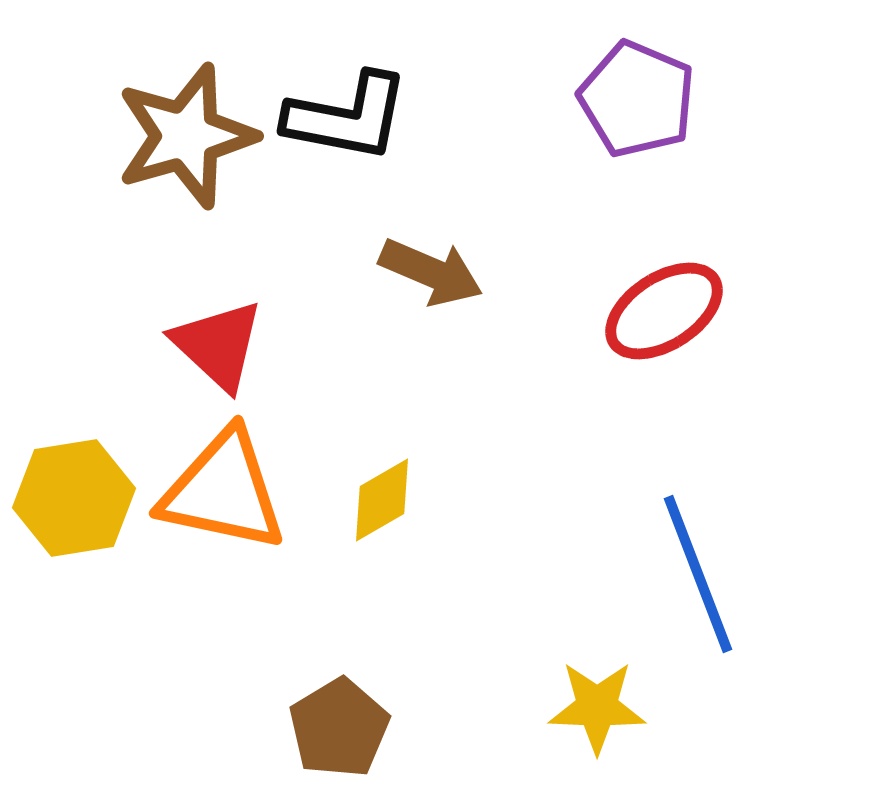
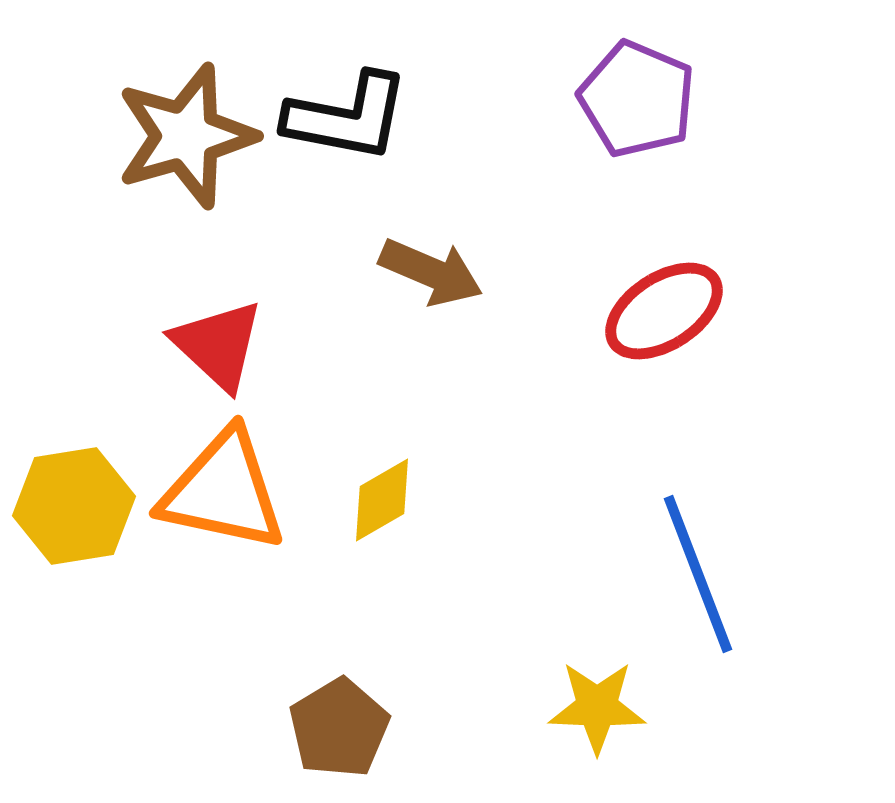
yellow hexagon: moved 8 px down
